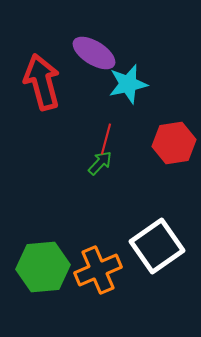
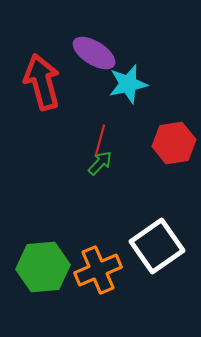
red line: moved 6 px left, 1 px down
